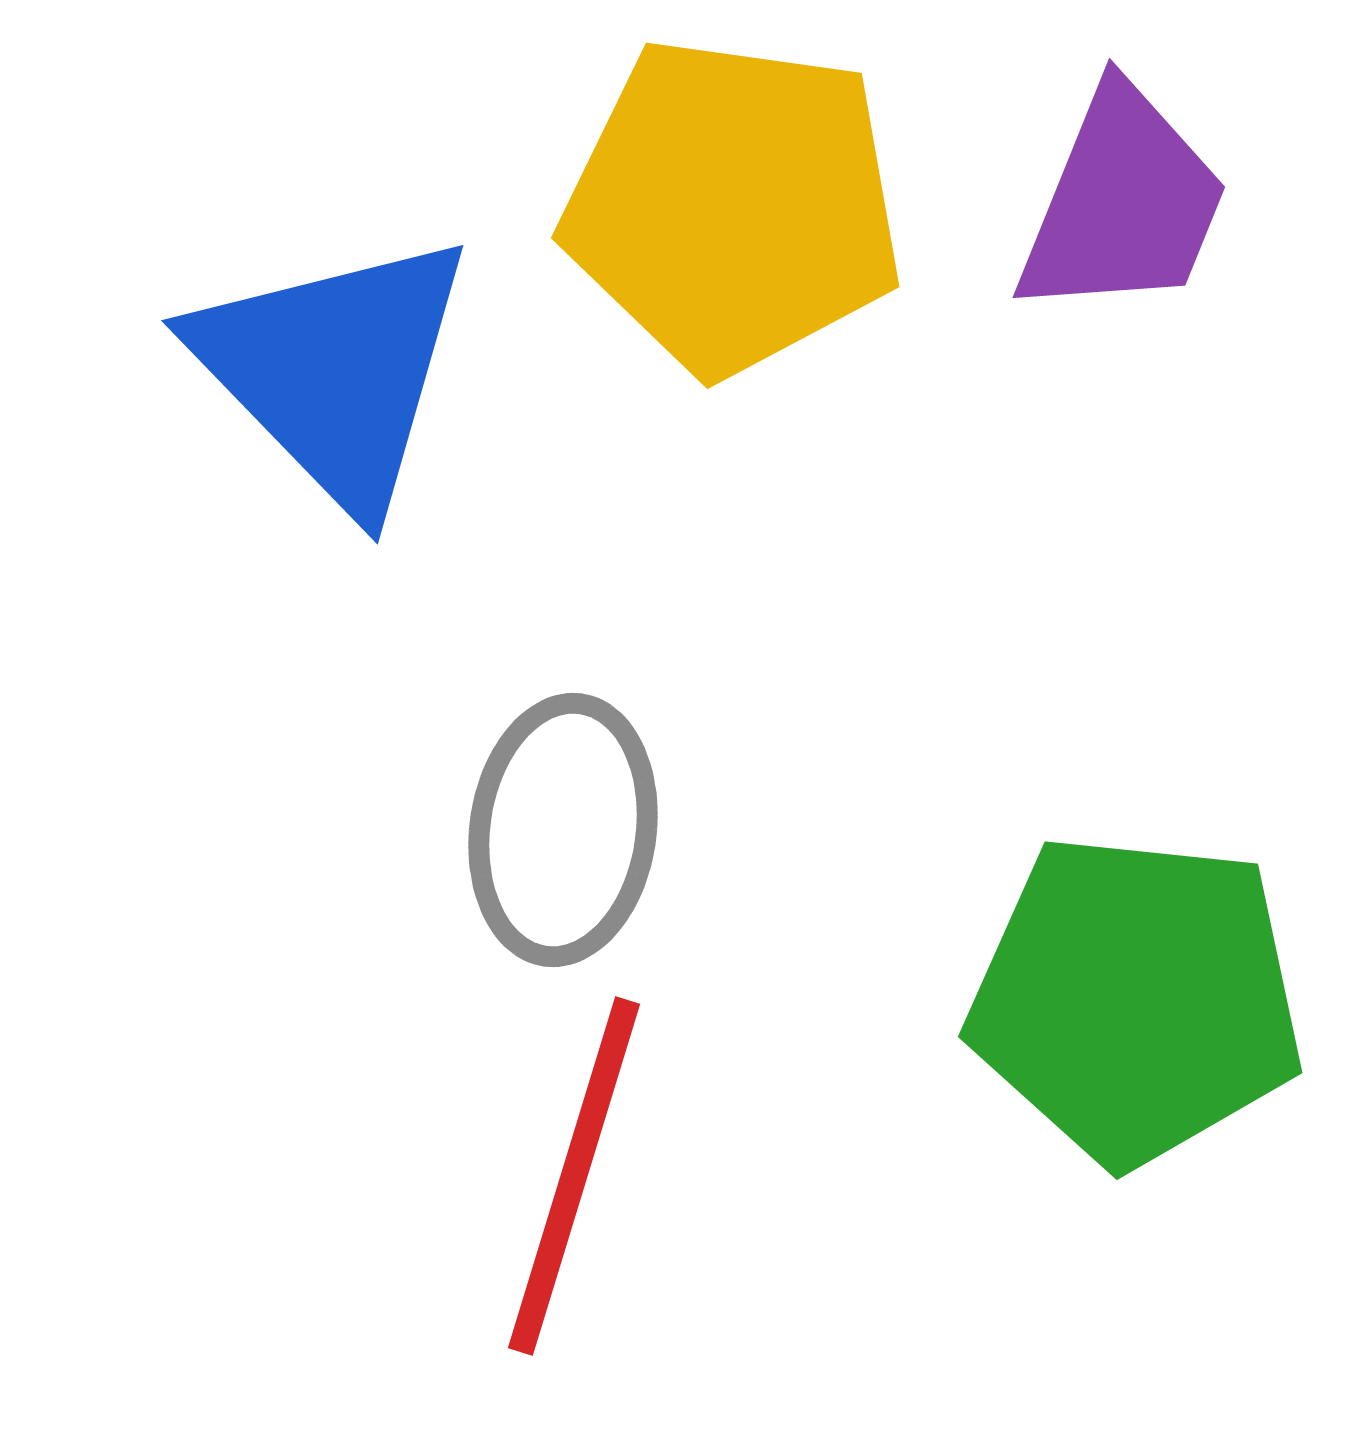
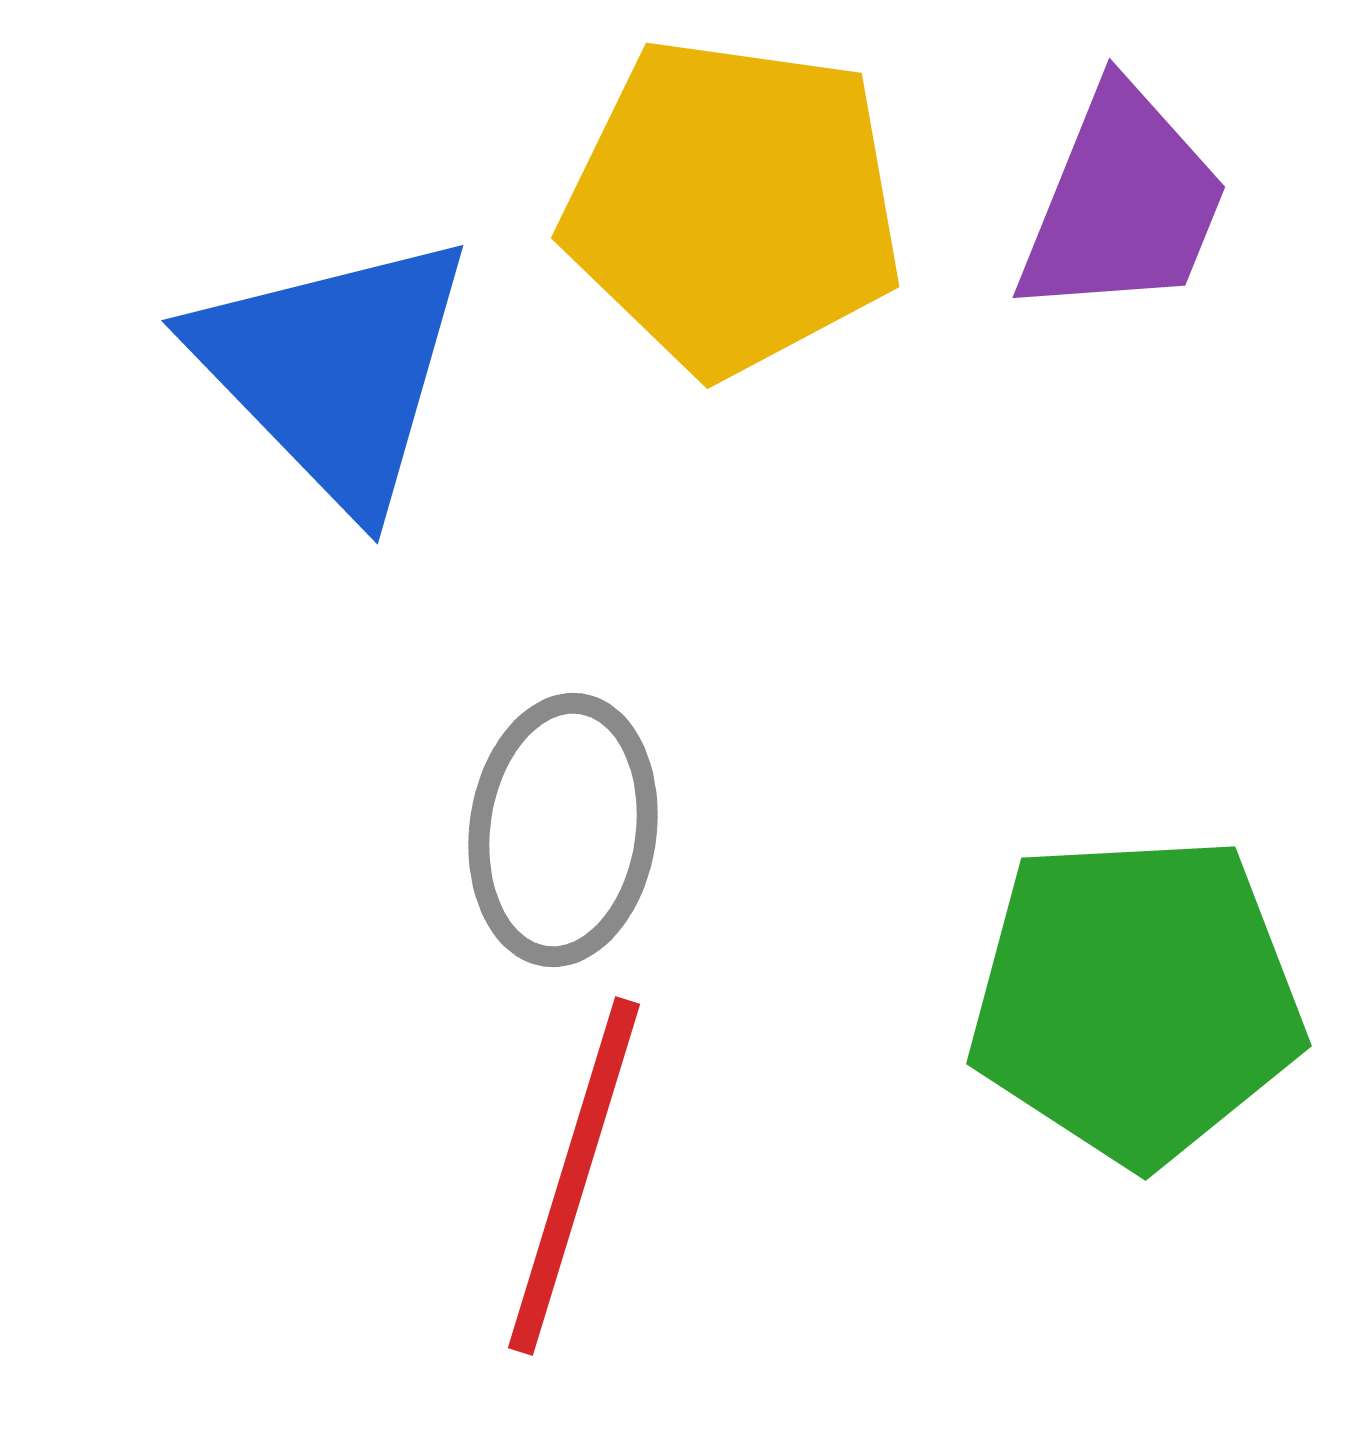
green pentagon: rotated 9 degrees counterclockwise
